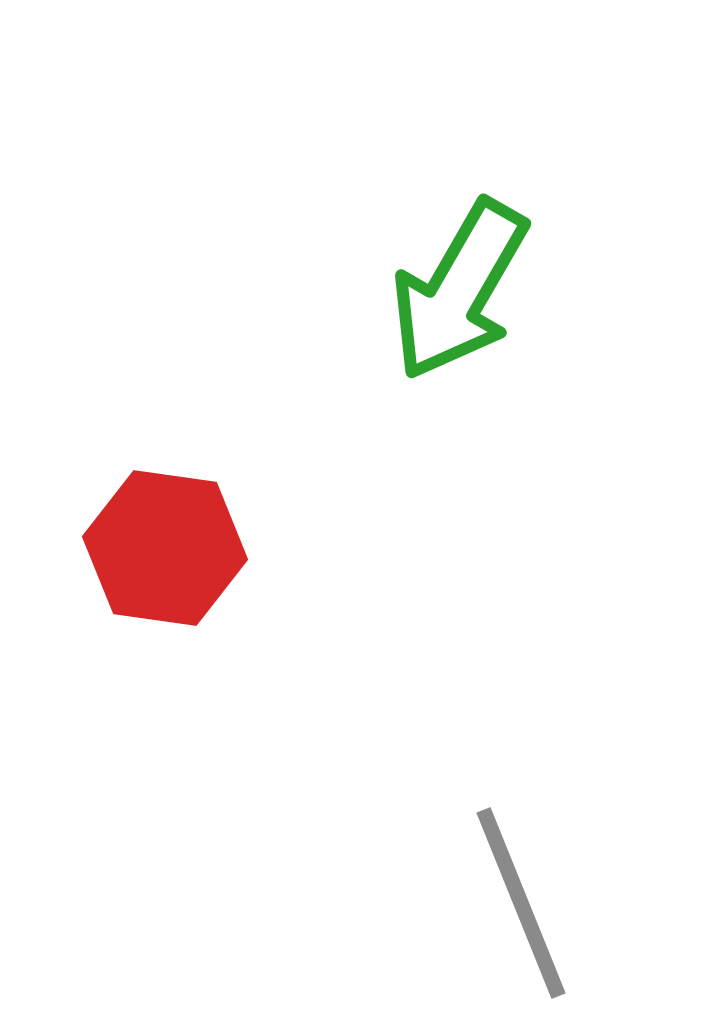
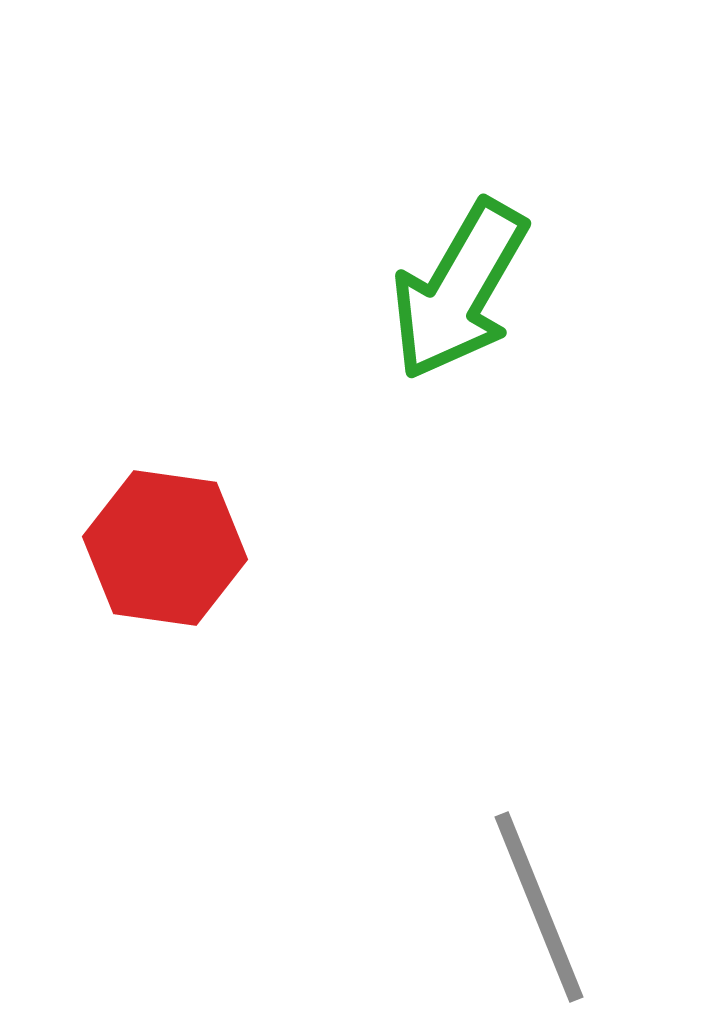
gray line: moved 18 px right, 4 px down
